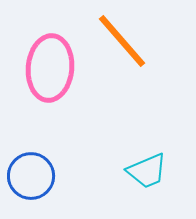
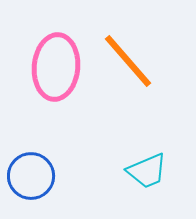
orange line: moved 6 px right, 20 px down
pink ellipse: moved 6 px right, 1 px up
